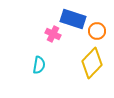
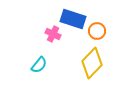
cyan semicircle: rotated 30 degrees clockwise
